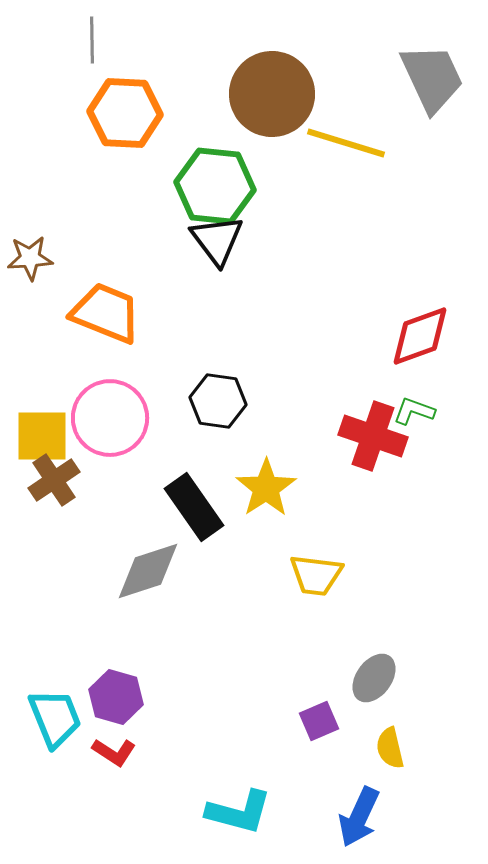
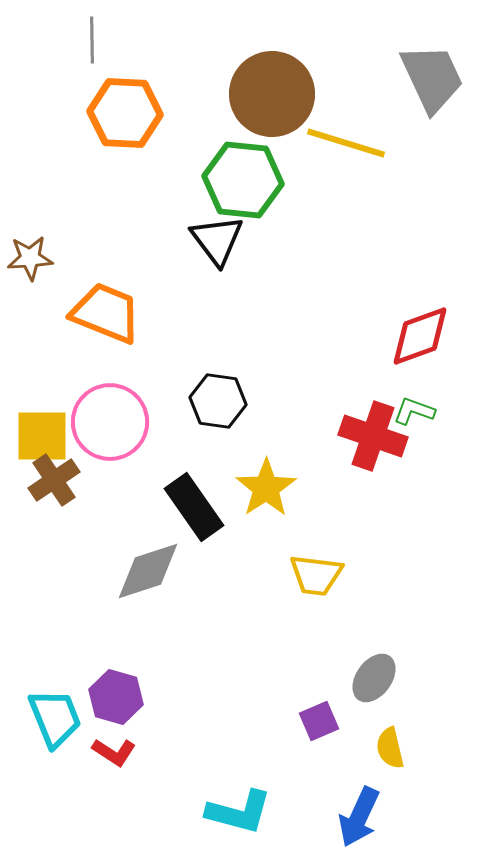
green hexagon: moved 28 px right, 6 px up
pink circle: moved 4 px down
